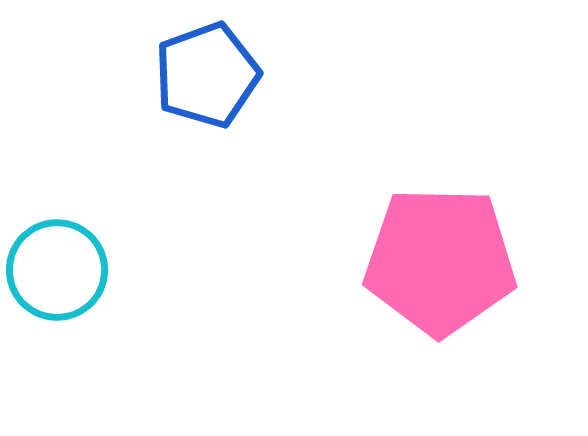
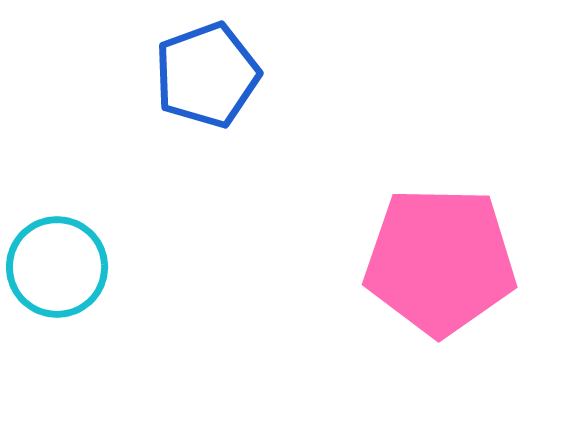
cyan circle: moved 3 px up
